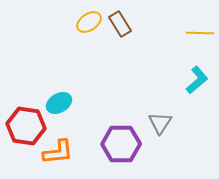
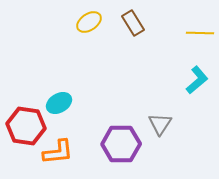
brown rectangle: moved 13 px right, 1 px up
gray triangle: moved 1 px down
